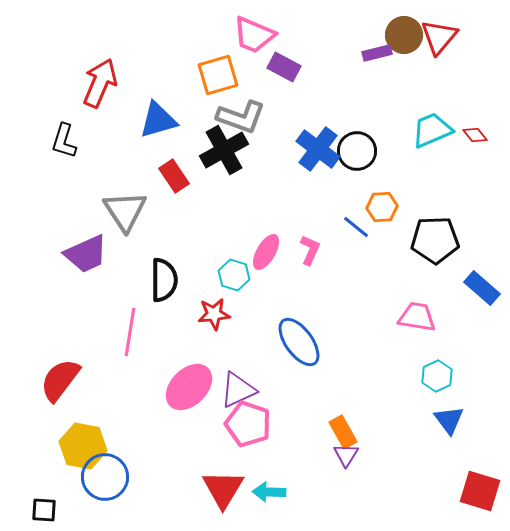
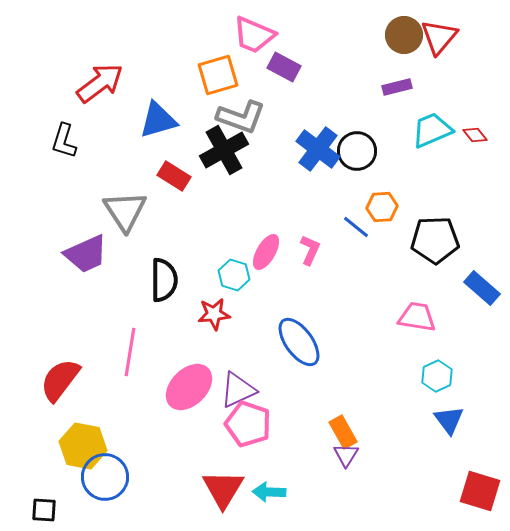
purple rectangle at (377, 53): moved 20 px right, 34 px down
red arrow at (100, 83): rotated 30 degrees clockwise
red rectangle at (174, 176): rotated 24 degrees counterclockwise
pink line at (130, 332): moved 20 px down
